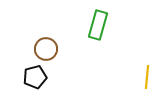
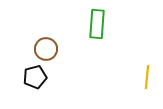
green rectangle: moved 1 px left, 1 px up; rotated 12 degrees counterclockwise
